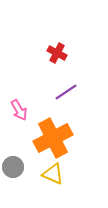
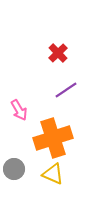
red cross: moved 1 px right; rotated 18 degrees clockwise
purple line: moved 2 px up
orange cross: rotated 9 degrees clockwise
gray circle: moved 1 px right, 2 px down
